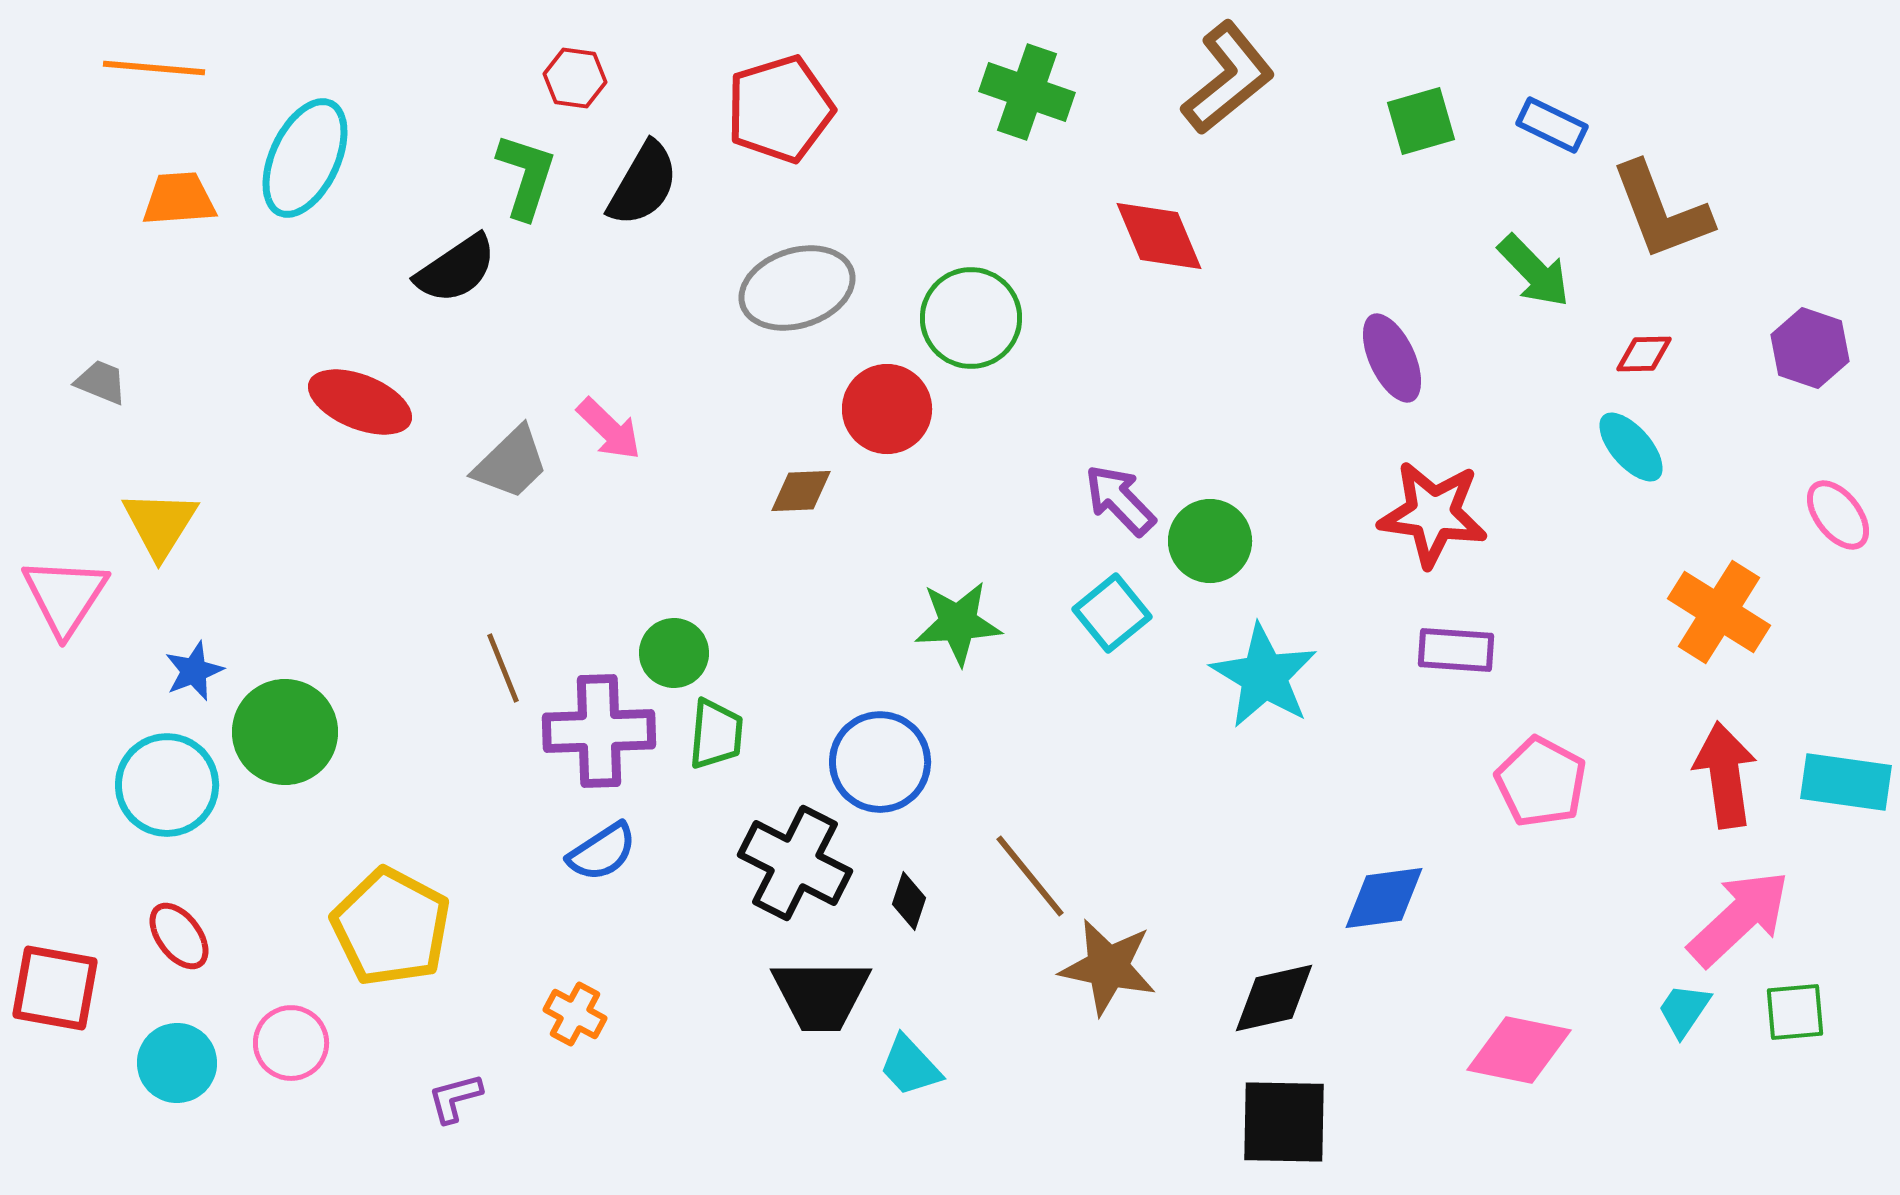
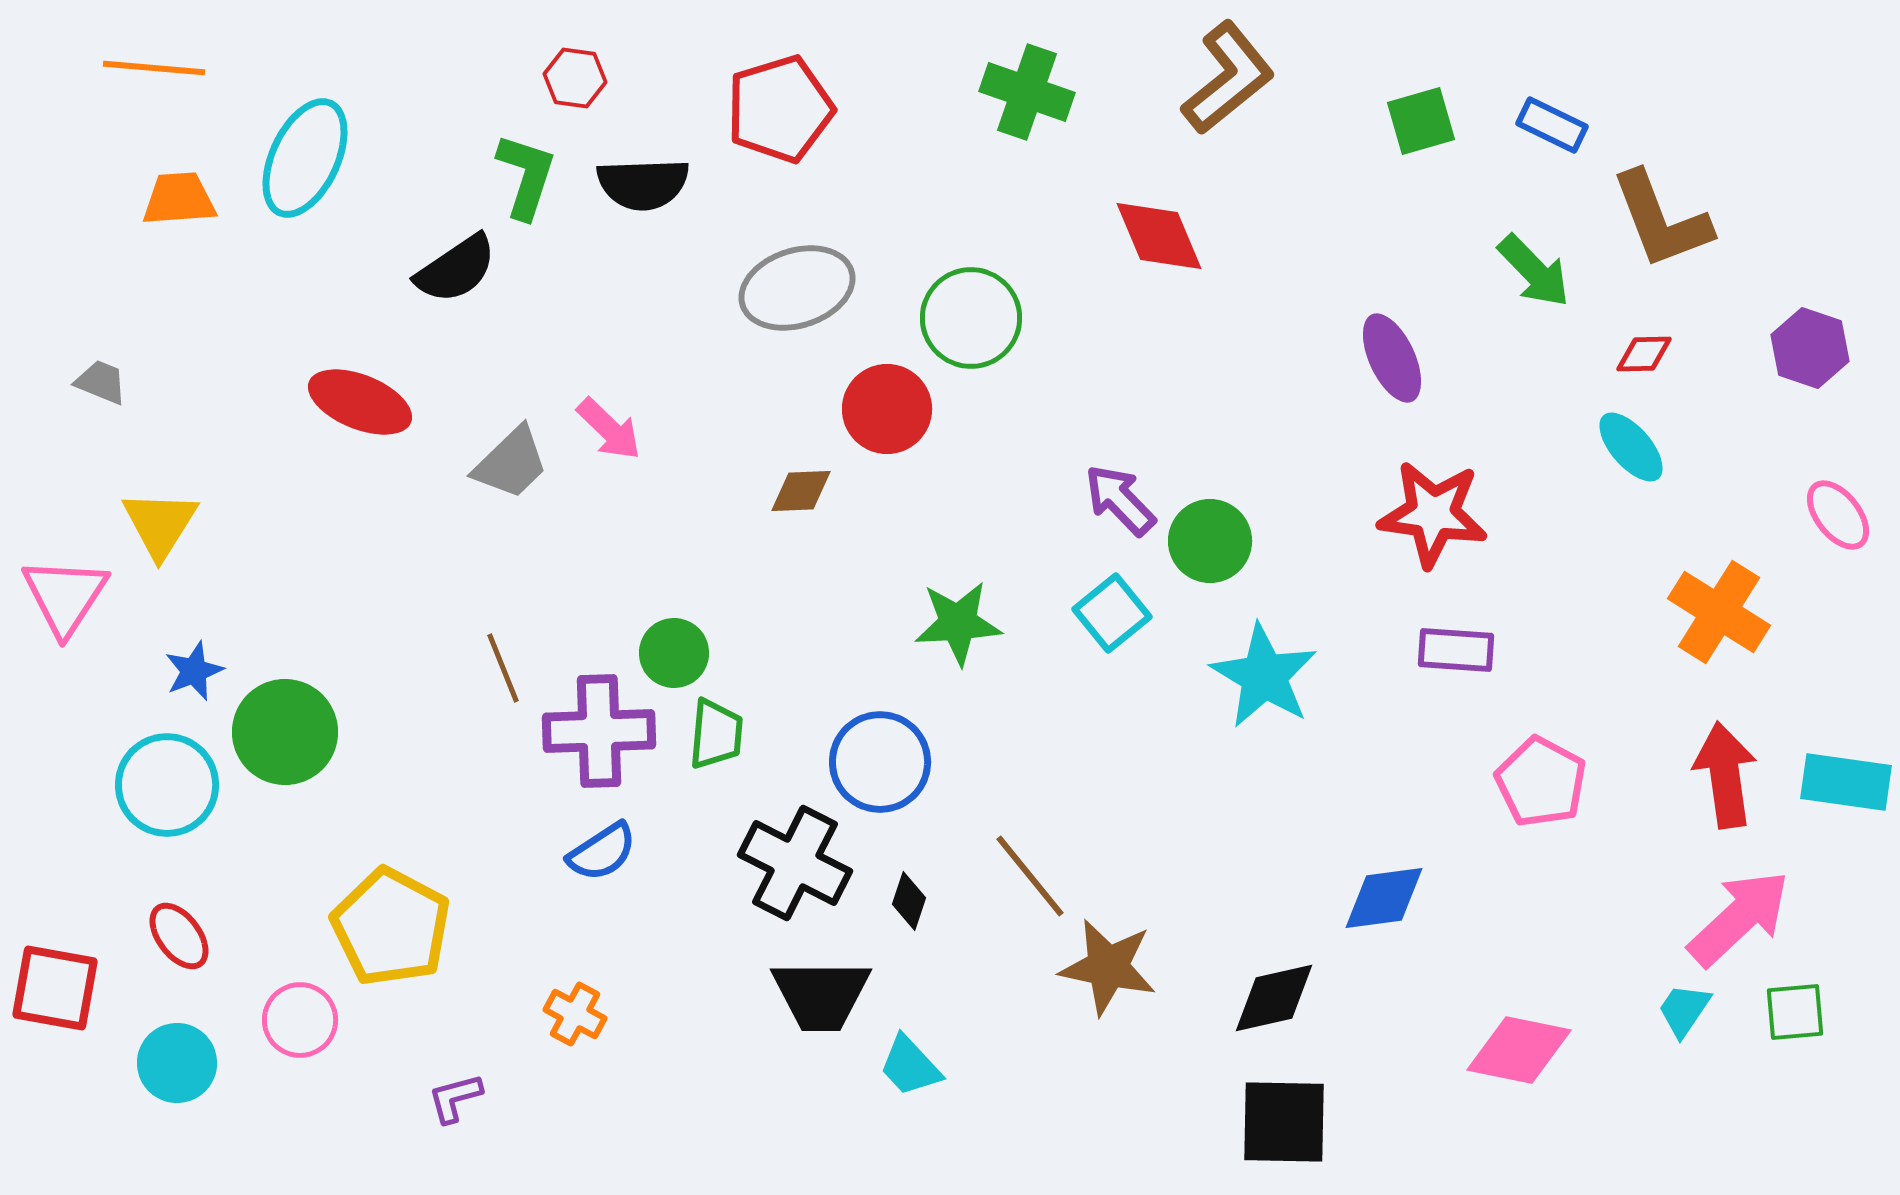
black semicircle at (643, 184): rotated 58 degrees clockwise
brown L-shape at (1661, 211): moved 9 px down
pink circle at (291, 1043): moved 9 px right, 23 px up
